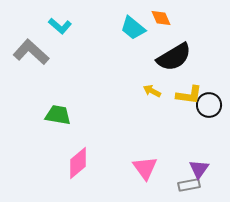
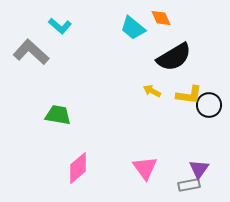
pink diamond: moved 5 px down
